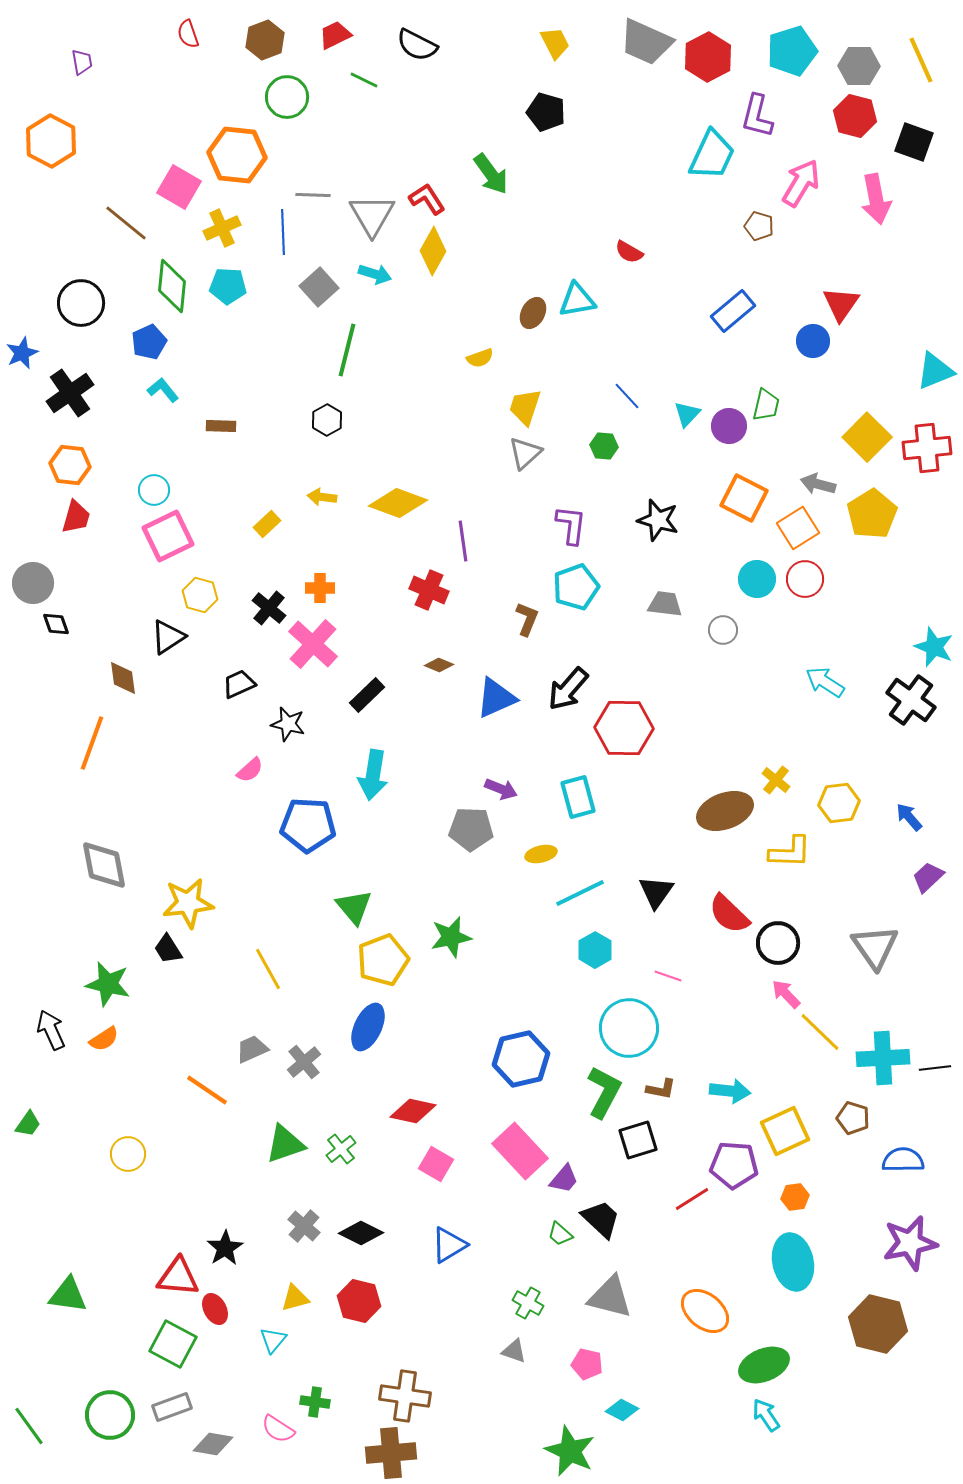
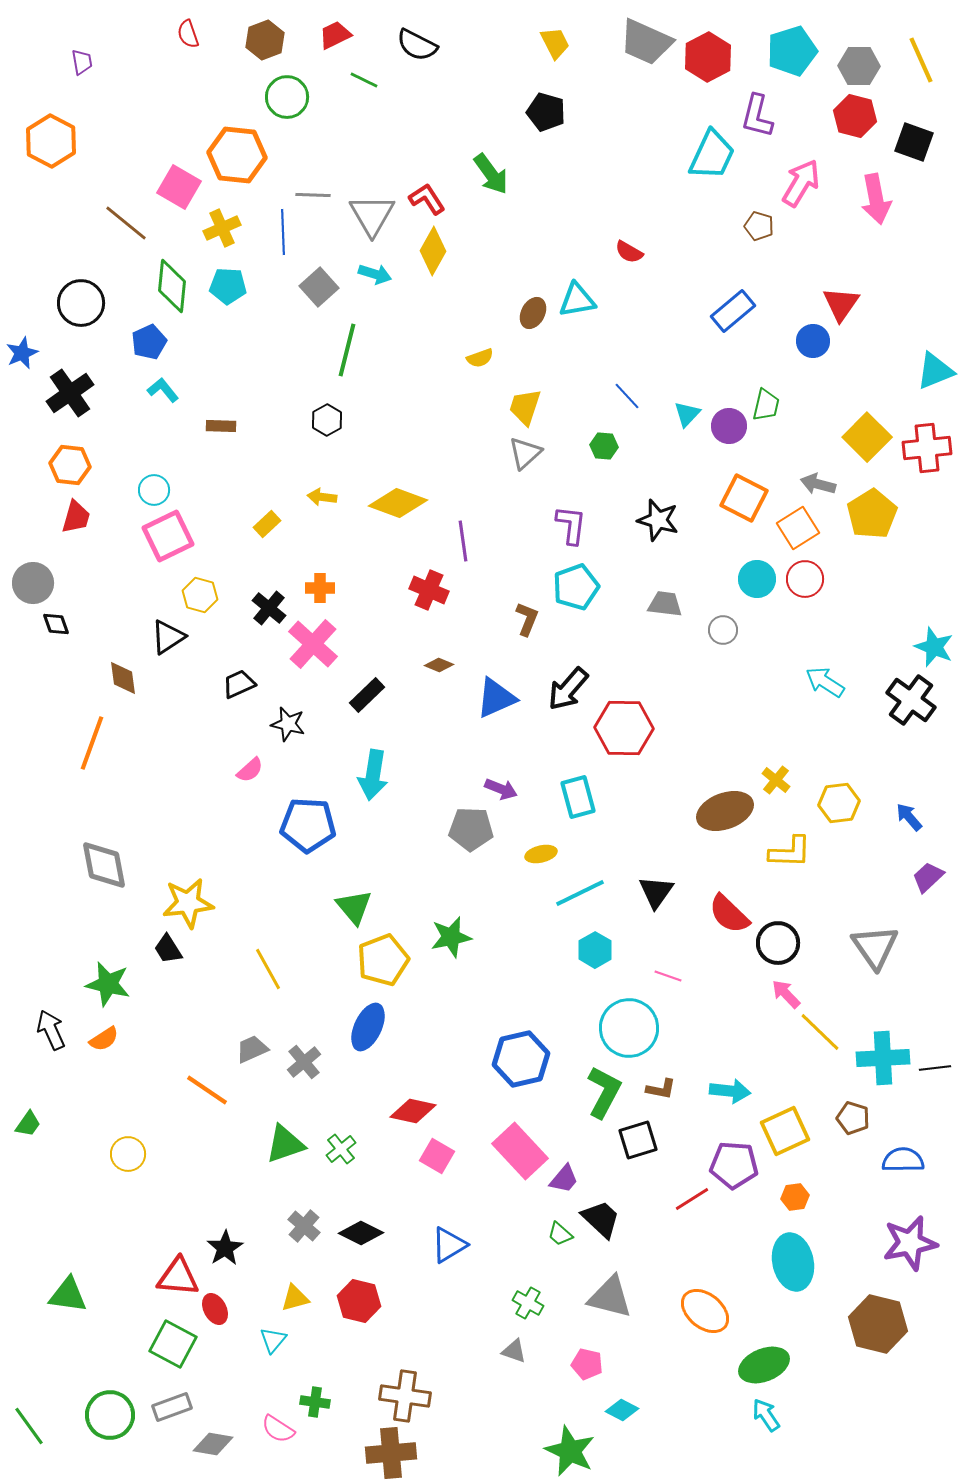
pink square at (436, 1164): moved 1 px right, 8 px up
